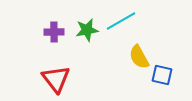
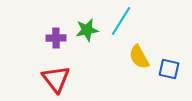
cyan line: rotated 28 degrees counterclockwise
purple cross: moved 2 px right, 6 px down
blue square: moved 7 px right, 6 px up
